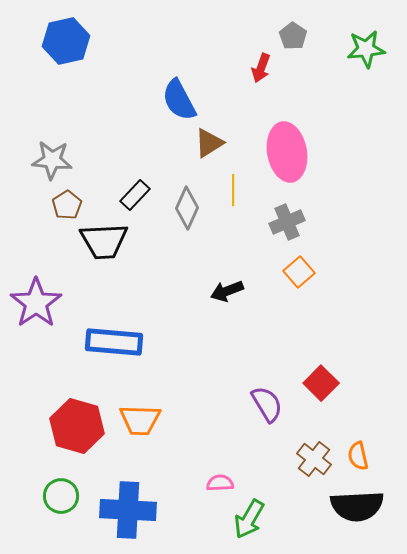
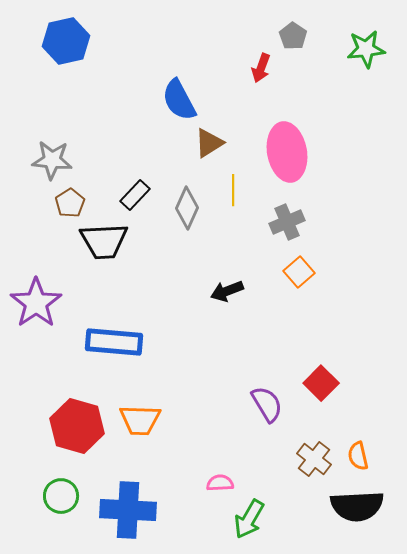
brown pentagon: moved 3 px right, 2 px up
